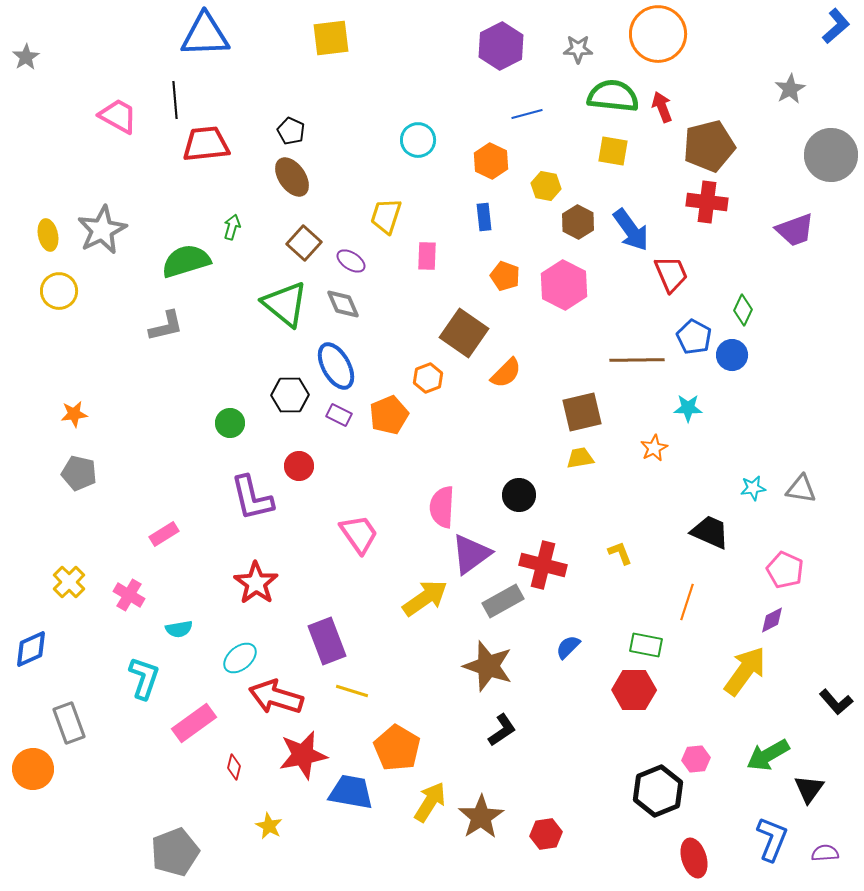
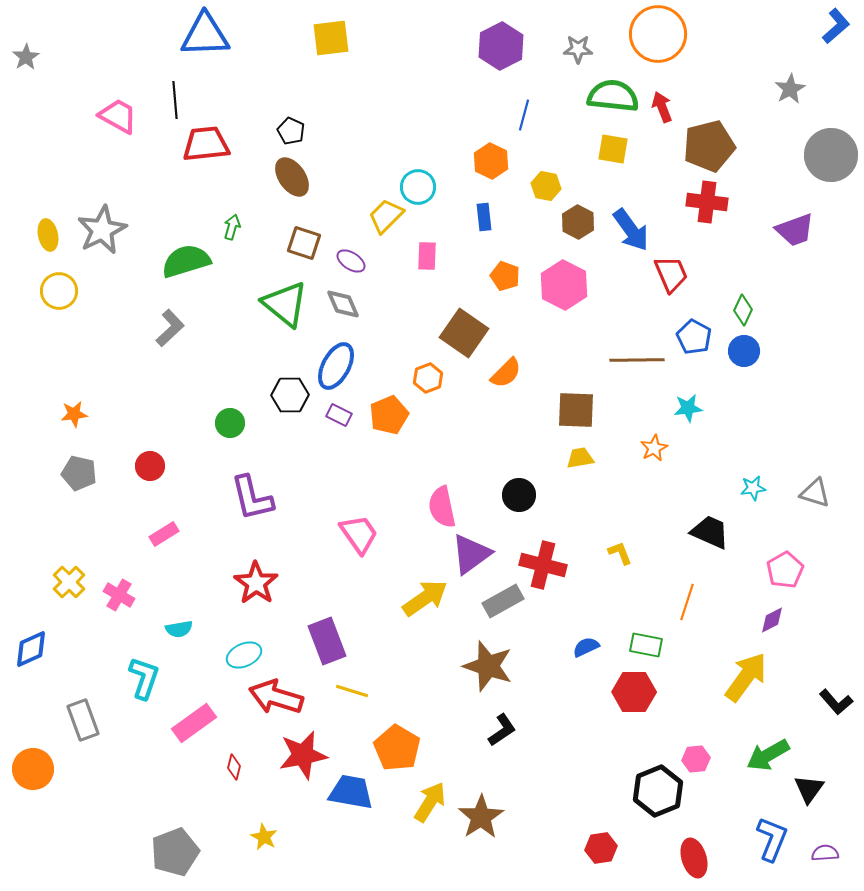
blue line at (527, 114): moved 3 px left, 1 px down; rotated 60 degrees counterclockwise
cyan circle at (418, 140): moved 47 px down
yellow square at (613, 151): moved 2 px up
yellow trapezoid at (386, 216): rotated 27 degrees clockwise
brown square at (304, 243): rotated 24 degrees counterclockwise
gray L-shape at (166, 326): moved 4 px right, 2 px down; rotated 30 degrees counterclockwise
blue circle at (732, 355): moved 12 px right, 4 px up
blue ellipse at (336, 366): rotated 57 degrees clockwise
cyan star at (688, 408): rotated 8 degrees counterclockwise
brown square at (582, 412): moved 6 px left, 2 px up; rotated 15 degrees clockwise
red circle at (299, 466): moved 149 px left
gray triangle at (801, 489): moved 14 px right, 4 px down; rotated 8 degrees clockwise
pink semicircle at (442, 507): rotated 15 degrees counterclockwise
pink pentagon at (785, 570): rotated 18 degrees clockwise
pink cross at (129, 595): moved 10 px left
blue semicircle at (568, 647): moved 18 px right; rotated 20 degrees clockwise
cyan ellipse at (240, 658): moved 4 px right, 3 px up; rotated 16 degrees clockwise
yellow arrow at (745, 671): moved 1 px right, 6 px down
red hexagon at (634, 690): moved 2 px down
gray rectangle at (69, 723): moved 14 px right, 3 px up
yellow star at (269, 826): moved 5 px left, 11 px down
red hexagon at (546, 834): moved 55 px right, 14 px down
